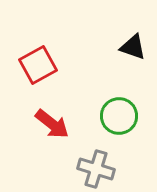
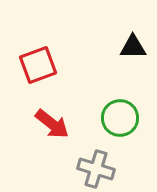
black triangle: rotated 20 degrees counterclockwise
red square: rotated 9 degrees clockwise
green circle: moved 1 px right, 2 px down
